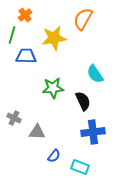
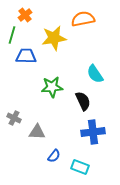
orange semicircle: rotated 50 degrees clockwise
green star: moved 1 px left, 1 px up
